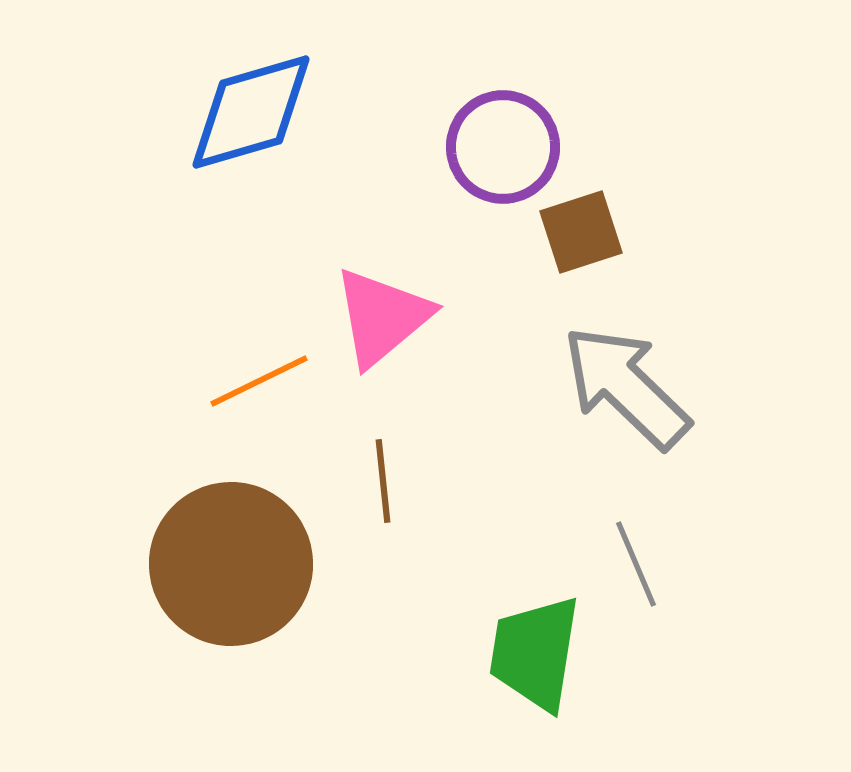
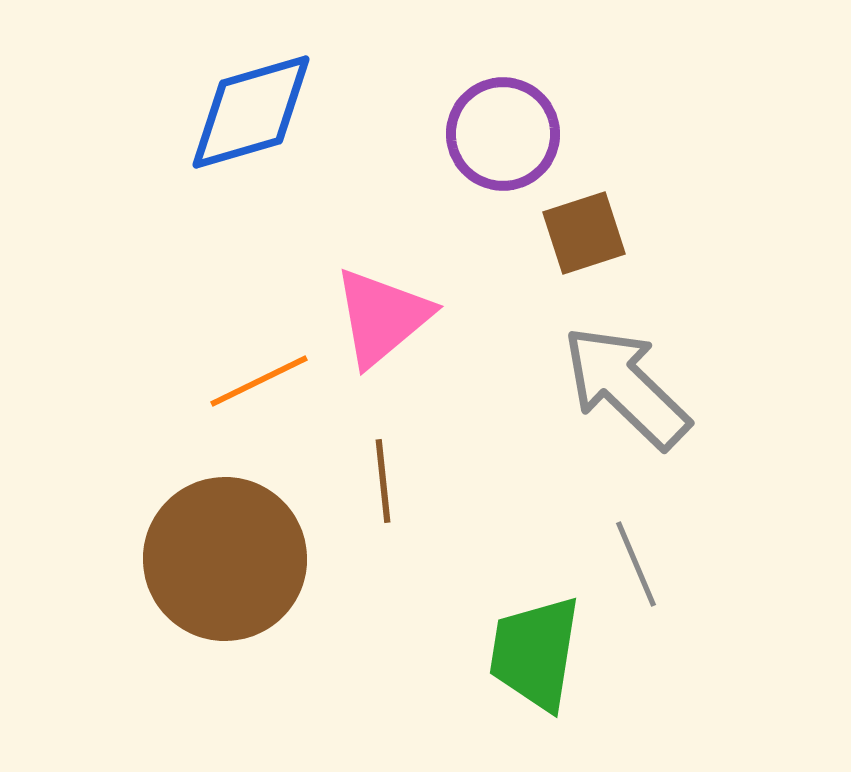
purple circle: moved 13 px up
brown square: moved 3 px right, 1 px down
brown circle: moved 6 px left, 5 px up
